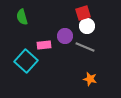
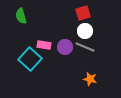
green semicircle: moved 1 px left, 1 px up
white circle: moved 2 px left, 5 px down
purple circle: moved 11 px down
pink rectangle: rotated 16 degrees clockwise
cyan square: moved 4 px right, 2 px up
